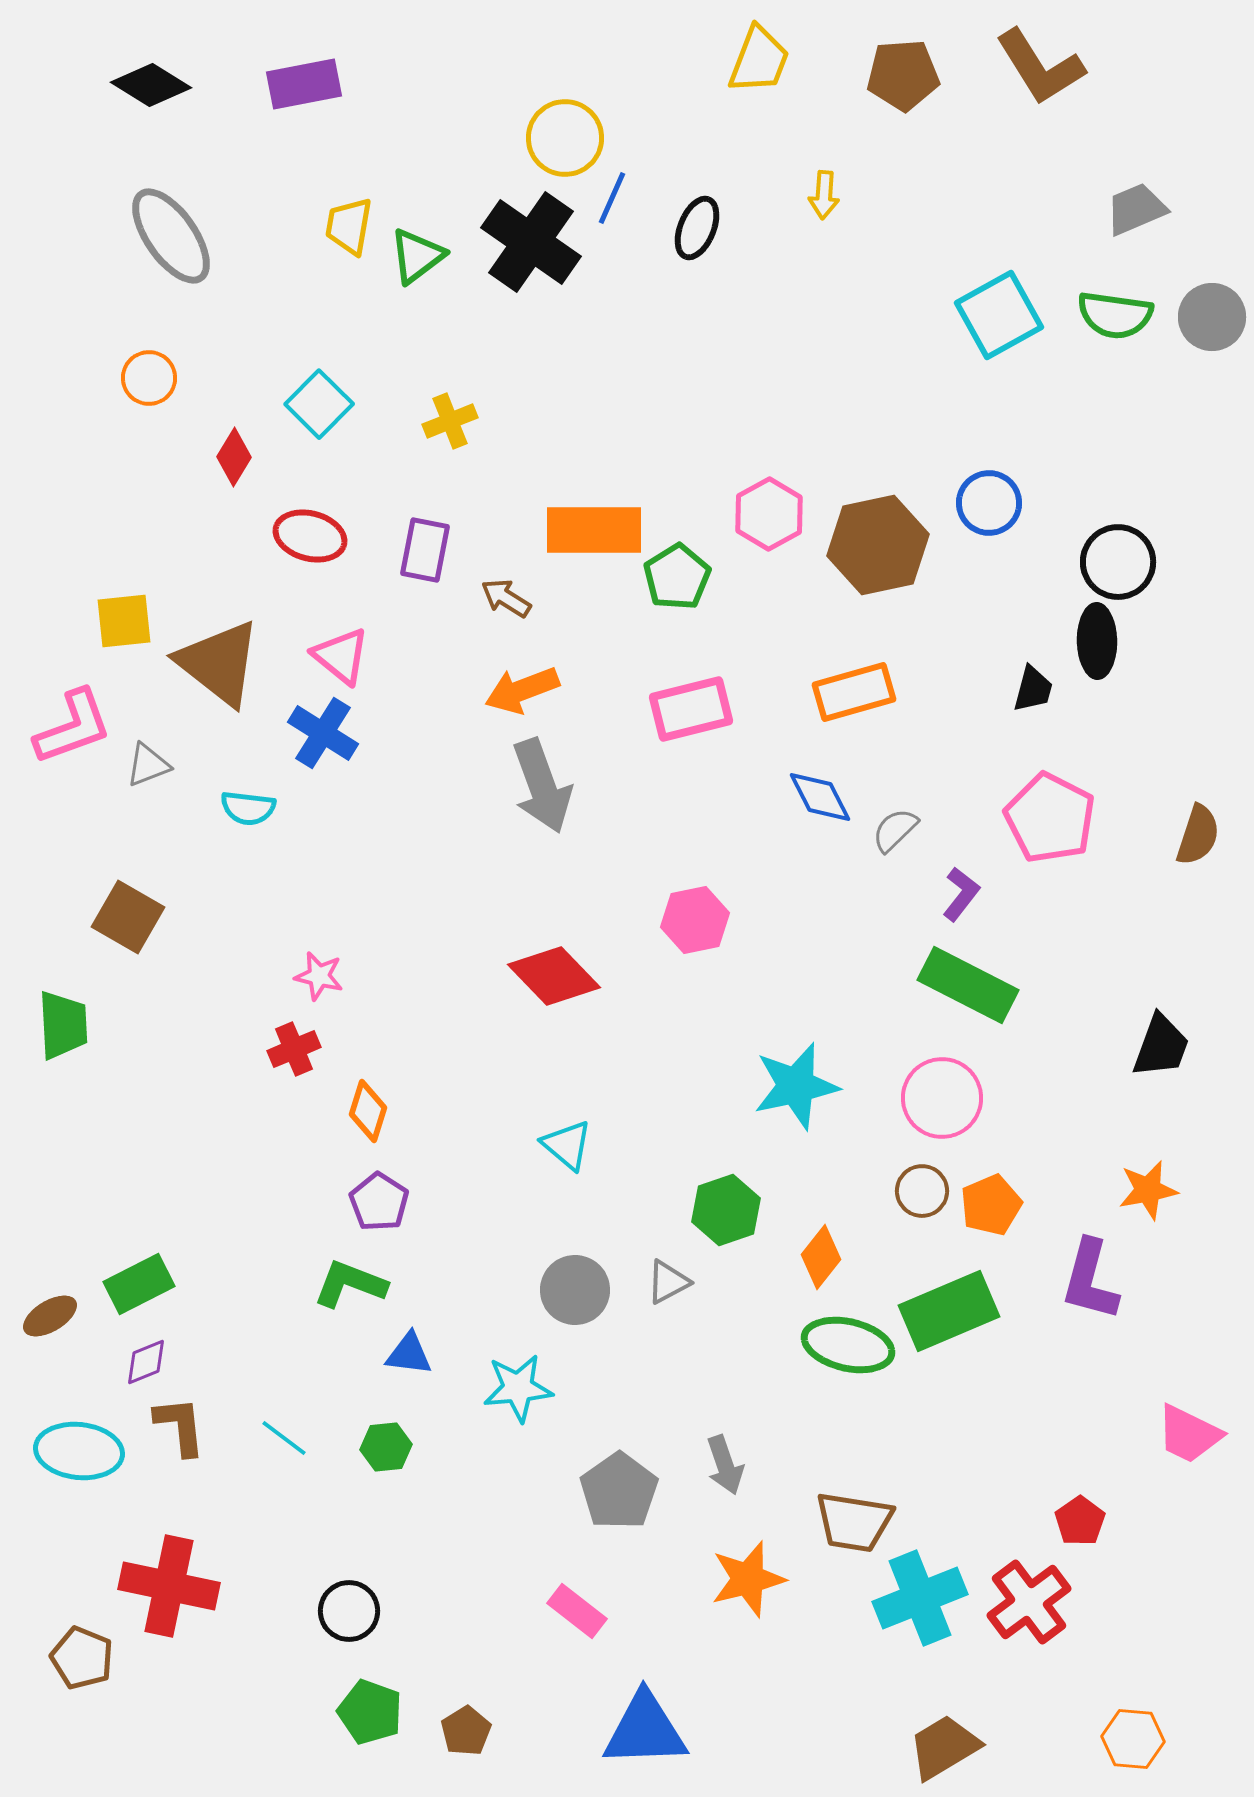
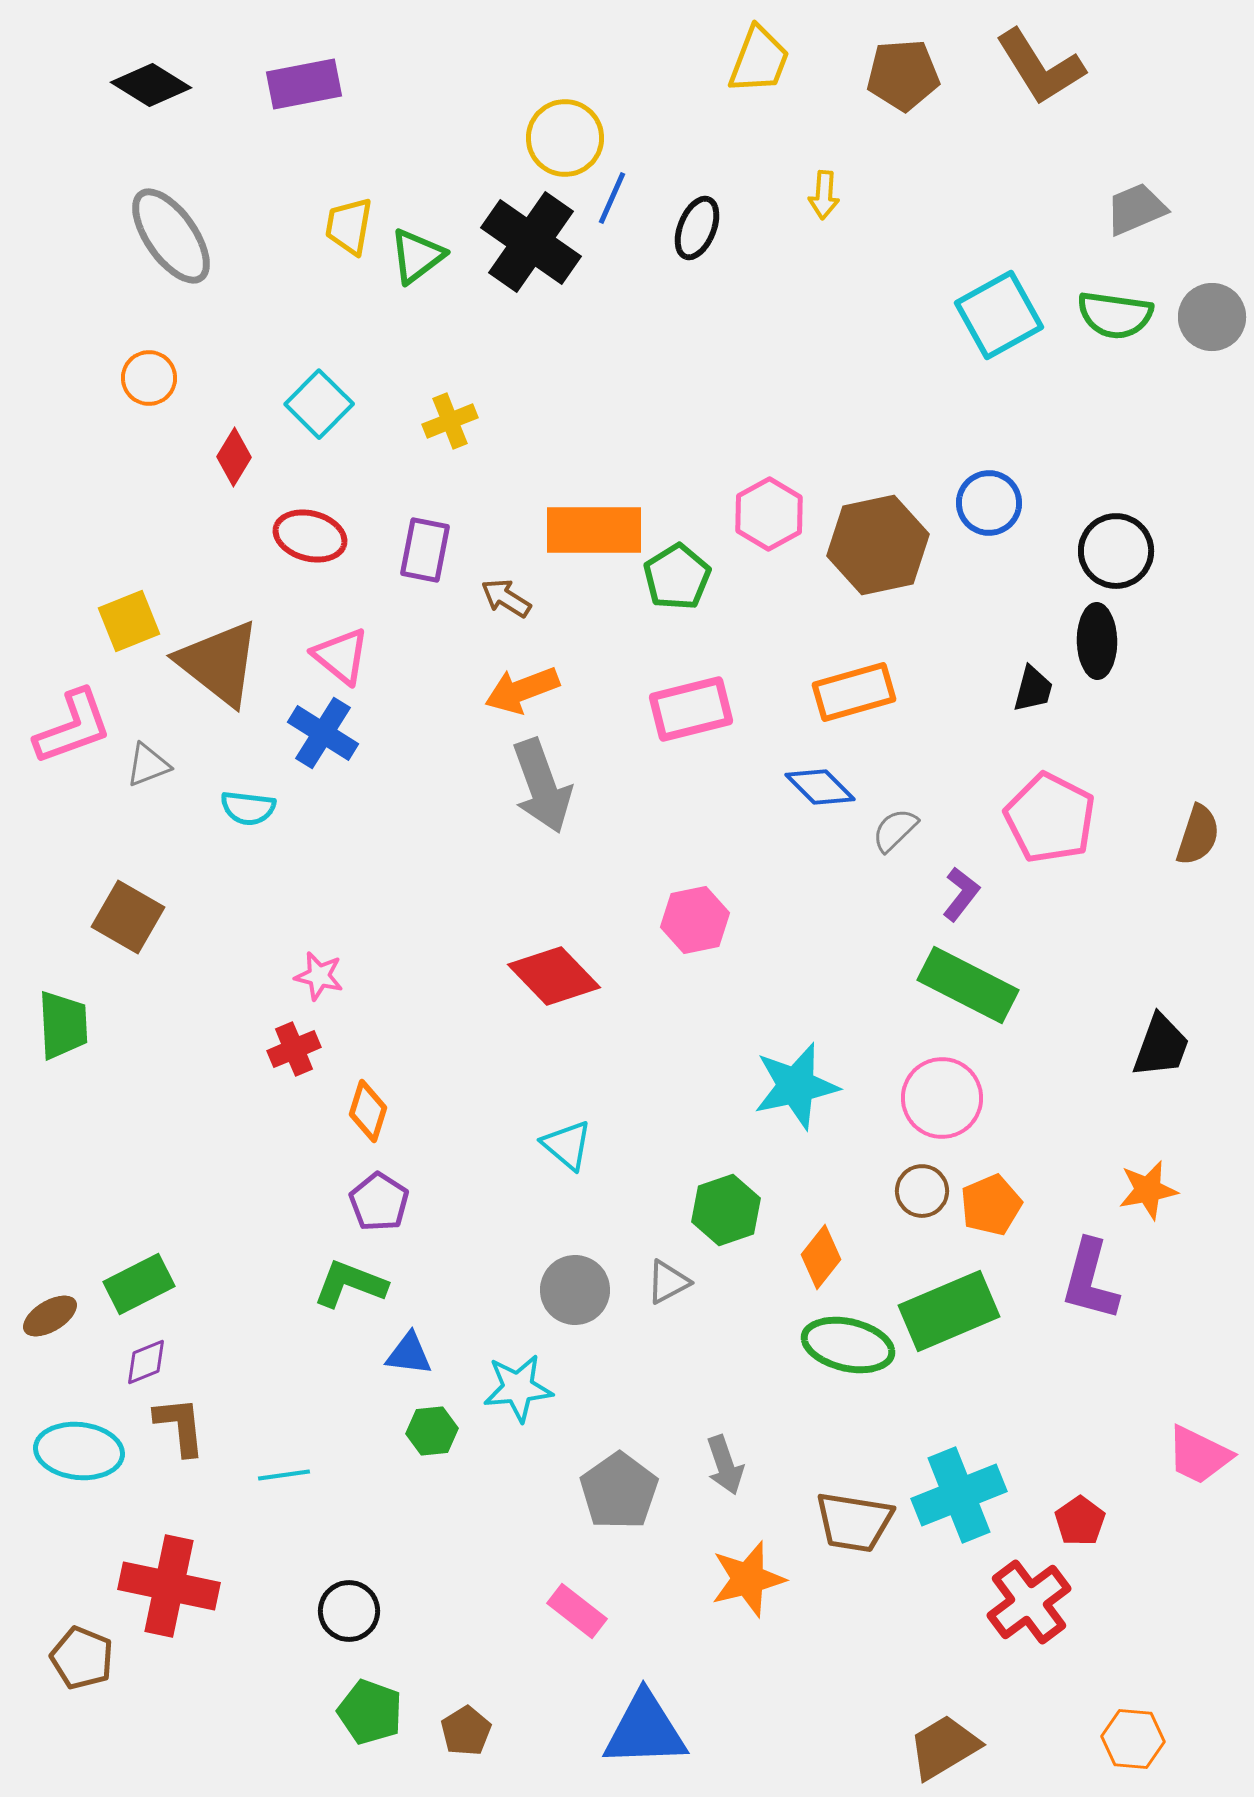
black circle at (1118, 562): moved 2 px left, 11 px up
yellow square at (124, 621): moved 5 px right; rotated 16 degrees counterclockwise
blue diamond at (820, 797): moved 10 px up; rotated 18 degrees counterclockwise
pink trapezoid at (1189, 1434): moved 10 px right, 21 px down
cyan line at (284, 1438): moved 37 px down; rotated 45 degrees counterclockwise
green hexagon at (386, 1447): moved 46 px right, 16 px up
cyan cross at (920, 1598): moved 39 px right, 103 px up
